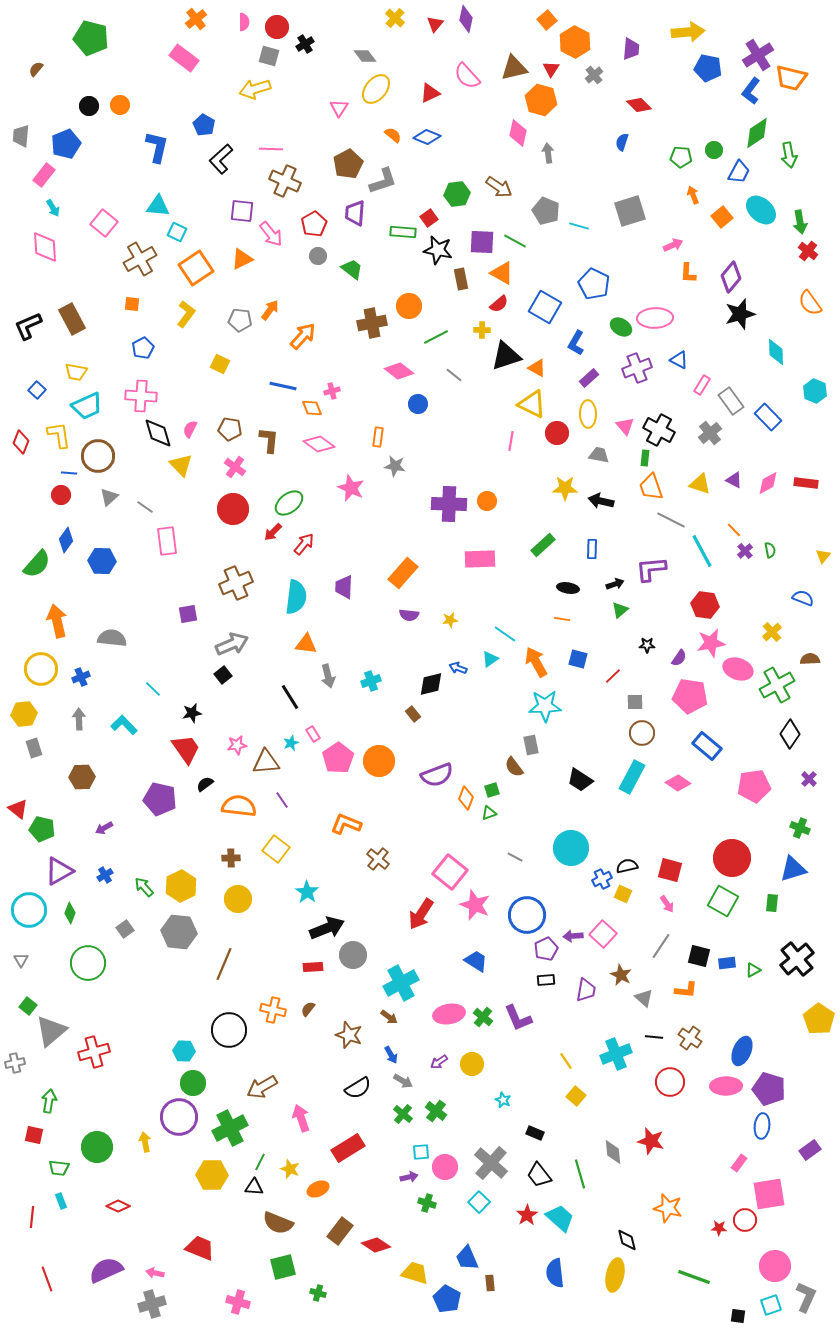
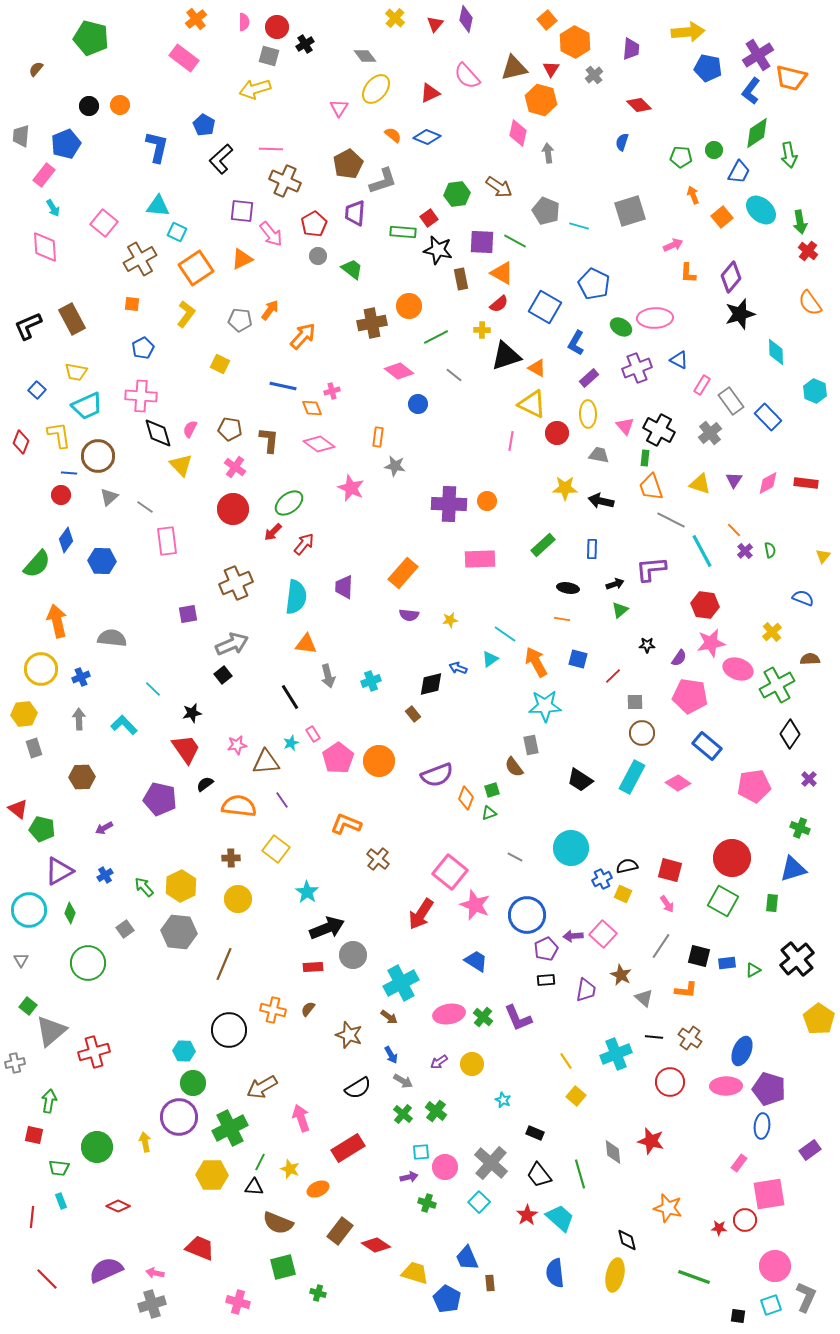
purple triangle at (734, 480): rotated 36 degrees clockwise
red line at (47, 1279): rotated 25 degrees counterclockwise
